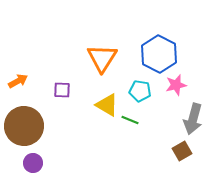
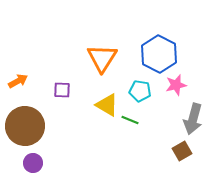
brown circle: moved 1 px right
